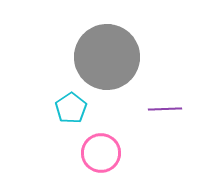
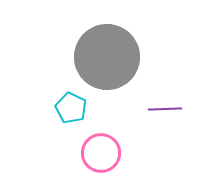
cyan pentagon: rotated 12 degrees counterclockwise
